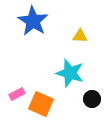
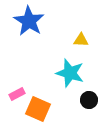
blue star: moved 4 px left
yellow triangle: moved 1 px right, 4 px down
black circle: moved 3 px left, 1 px down
orange square: moved 3 px left, 5 px down
